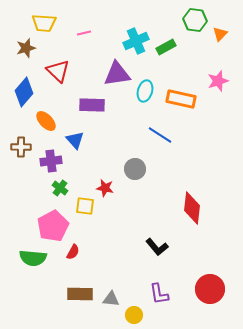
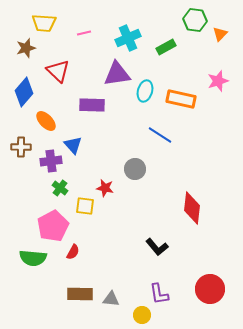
cyan cross: moved 8 px left, 3 px up
blue triangle: moved 2 px left, 5 px down
yellow circle: moved 8 px right
